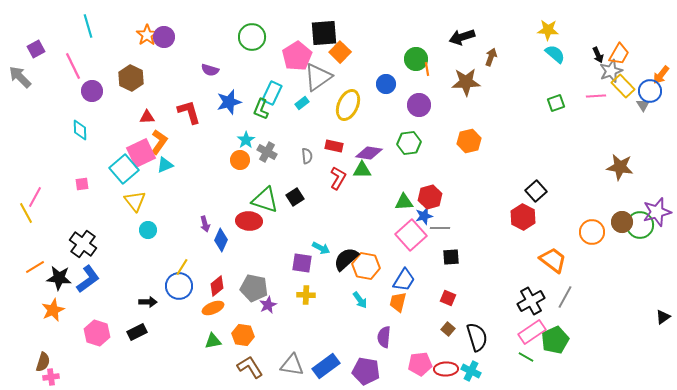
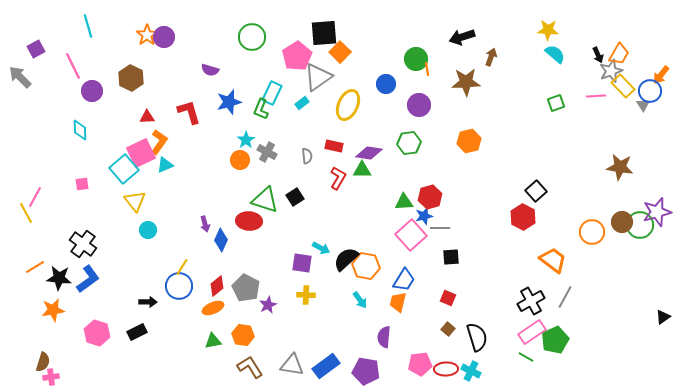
gray pentagon at (254, 288): moved 8 px left; rotated 16 degrees clockwise
orange star at (53, 310): rotated 15 degrees clockwise
